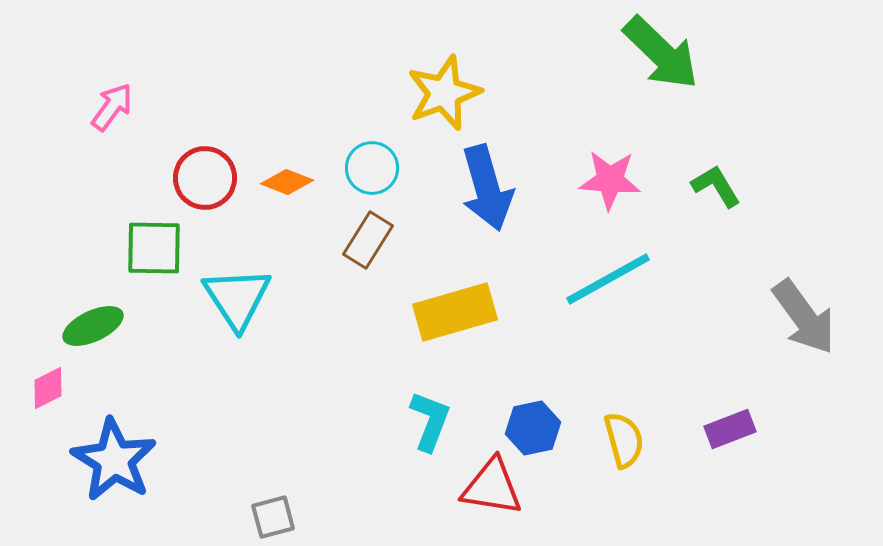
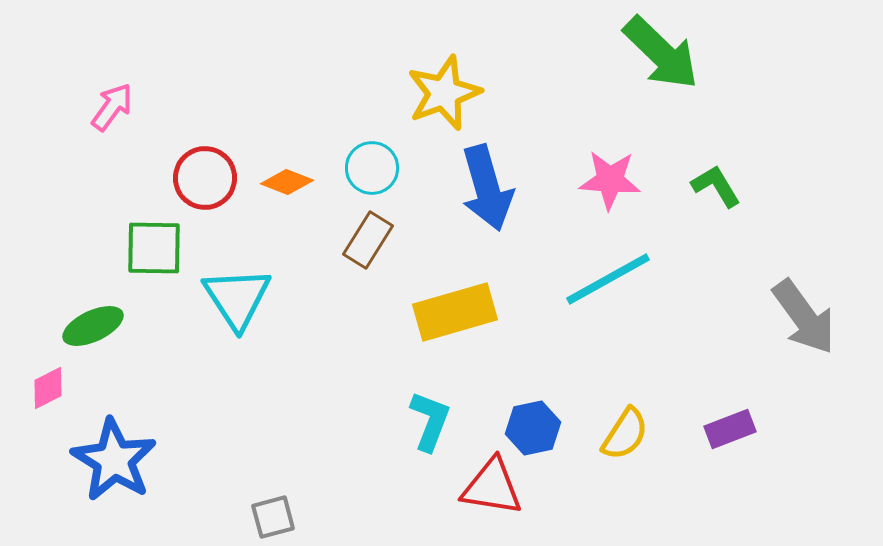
yellow semicircle: moved 1 px right, 6 px up; rotated 48 degrees clockwise
